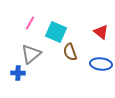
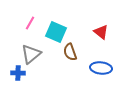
blue ellipse: moved 4 px down
